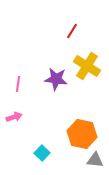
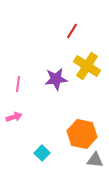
purple star: rotated 15 degrees counterclockwise
